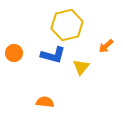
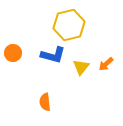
yellow hexagon: moved 2 px right
orange arrow: moved 18 px down
orange circle: moved 1 px left
orange semicircle: rotated 102 degrees counterclockwise
